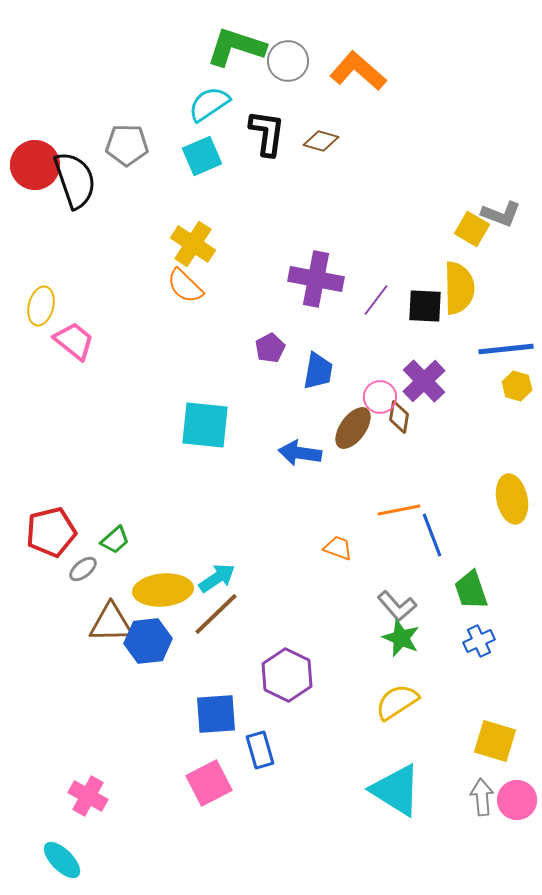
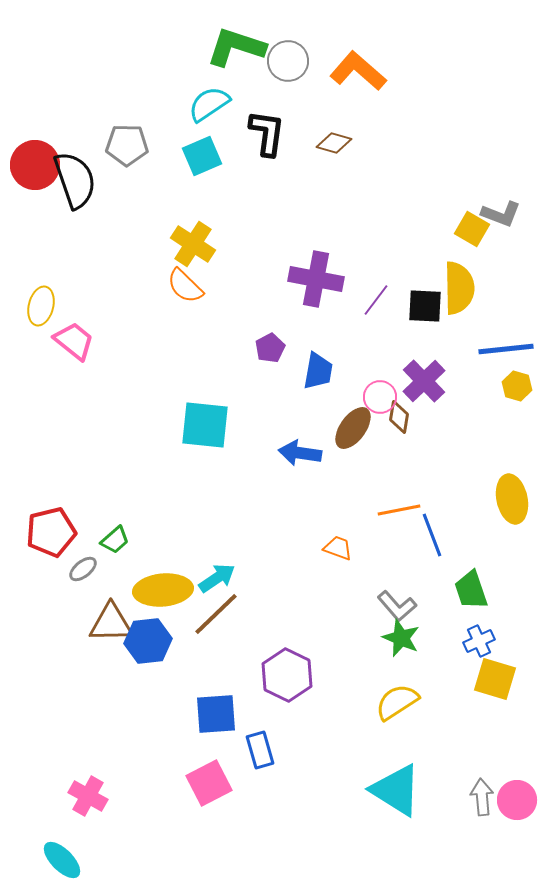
brown diamond at (321, 141): moved 13 px right, 2 px down
yellow square at (495, 741): moved 62 px up
